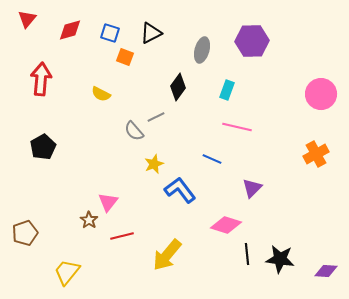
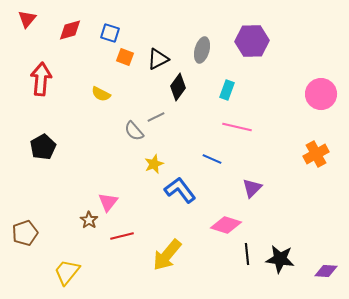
black triangle: moved 7 px right, 26 px down
